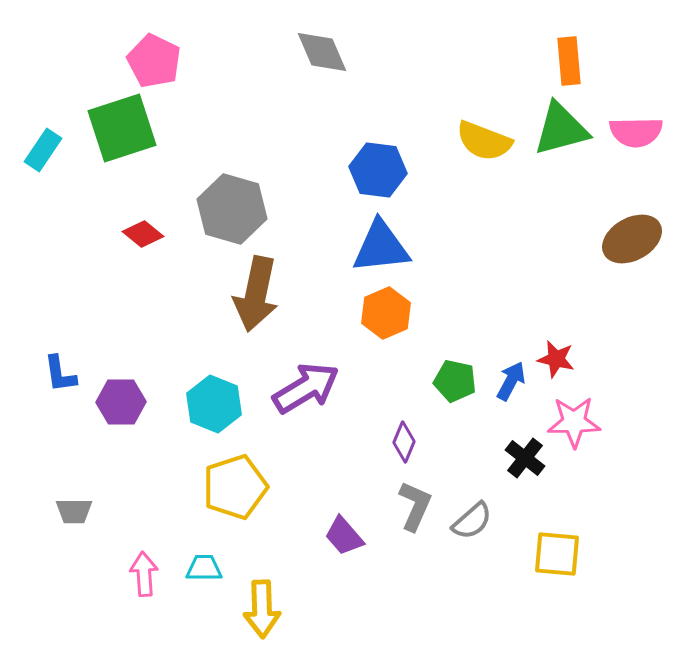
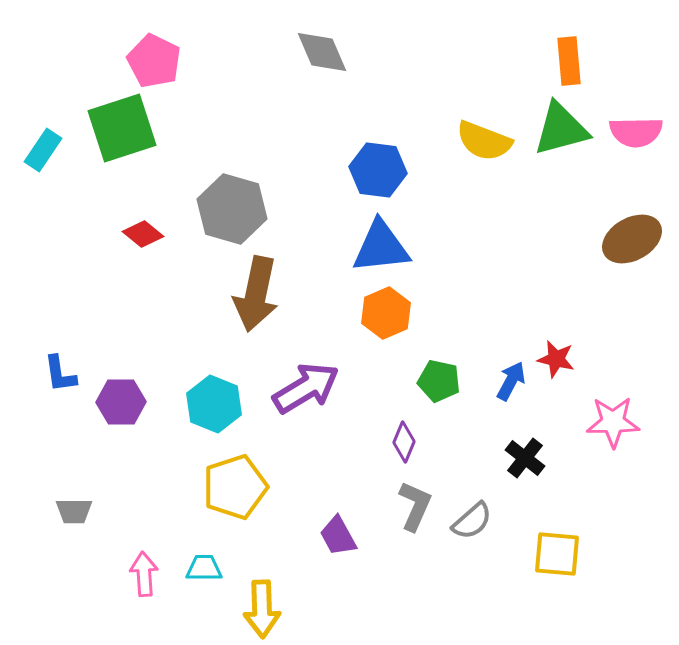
green pentagon: moved 16 px left
pink star: moved 39 px right
purple trapezoid: moved 6 px left; rotated 12 degrees clockwise
